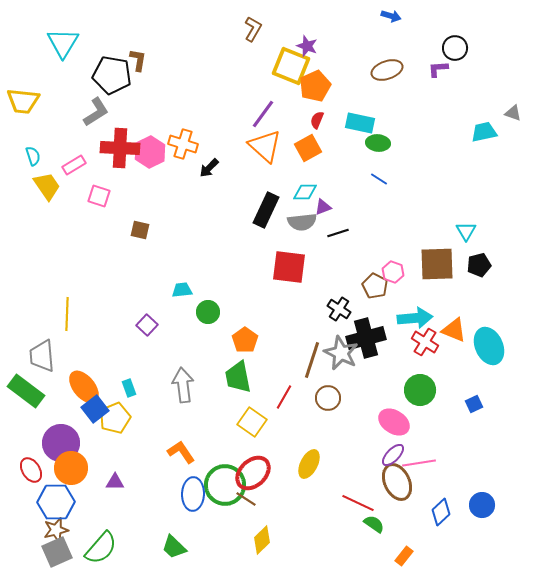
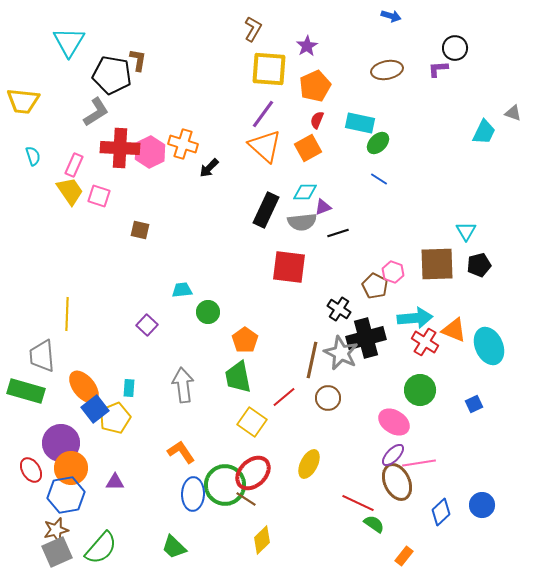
cyan triangle at (63, 43): moved 6 px right, 1 px up
purple star at (307, 46): rotated 20 degrees clockwise
yellow square at (291, 66): moved 22 px left, 3 px down; rotated 18 degrees counterclockwise
brown ellipse at (387, 70): rotated 8 degrees clockwise
cyan trapezoid at (484, 132): rotated 128 degrees clockwise
green ellipse at (378, 143): rotated 50 degrees counterclockwise
pink rectangle at (74, 165): rotated 35 degrees counterclockwise
yellow trapezoid at (47, 186): moved 23 px right, 5 px down
brown line at (312, 360): rotated 6 degrees counterclockwise
cyan rectangle at (129, 388): rotated 24 degrees clockwise
green rectangle at (26, 391): rotated 21 degrees counterclockwise
red line at (284, 397): rotated 20 degrees clockwise
blue hexagon at (56, 502): moved 10 px right, 7 px up; rotated 9 degrees counterclockwise
